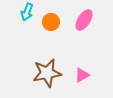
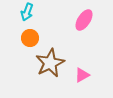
orange circle: moved 21 px left, 16 px down
brown star: moved 3 px right, 10 px up; rotated 16 degrees counterclockwise
